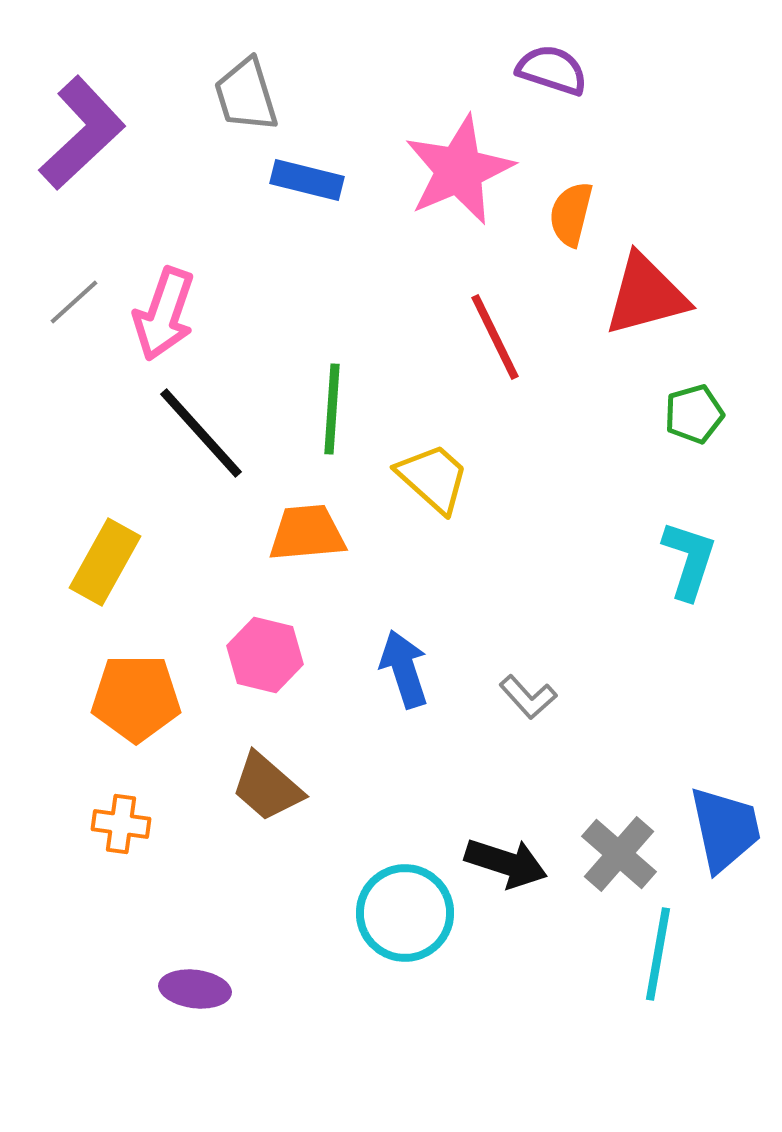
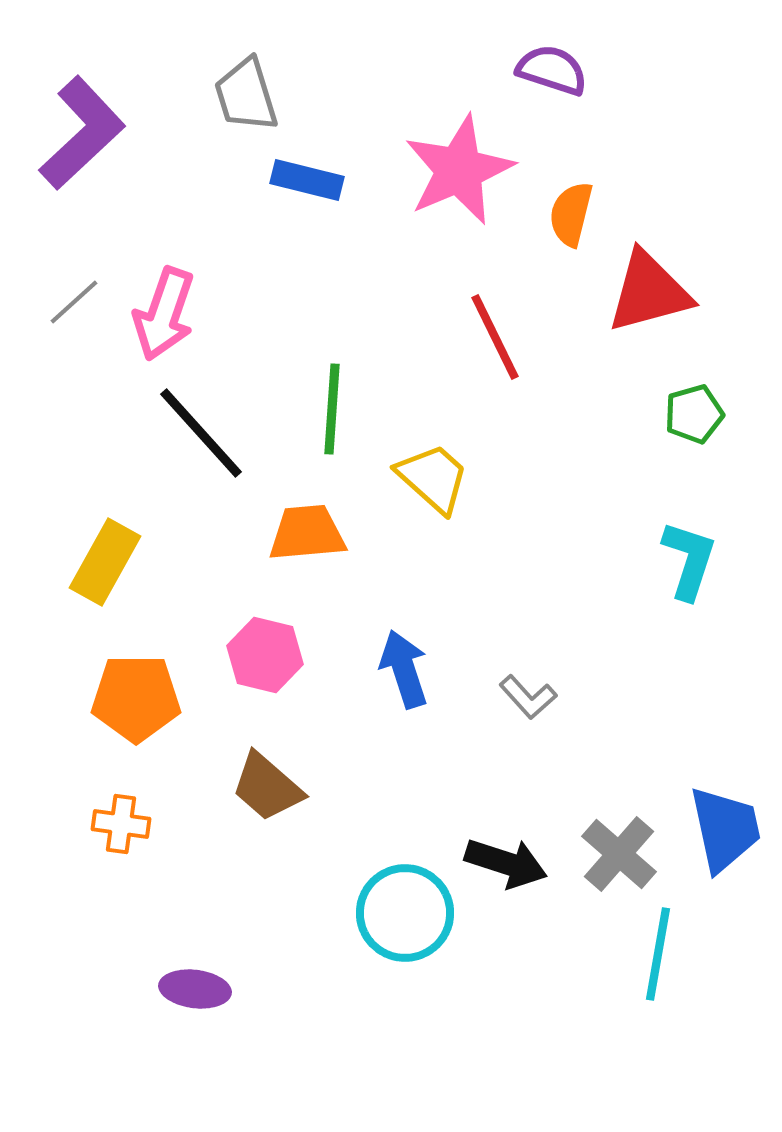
red triangle: moved 3 px right, 3 px up
